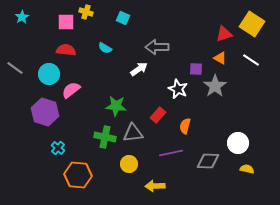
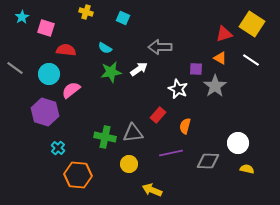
pink square: moved 20 px left, 6 px down; rotated 18 degrees clockwise
gray arrow: moved 3 px right
green star: moved 5 px left, 34 px up; rotated 15 degrees counterclockwise
yellow arrow: moved 3 px left, 4 px down; rotated 24 degrees clockwise
